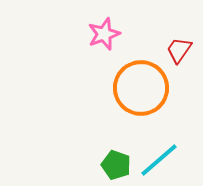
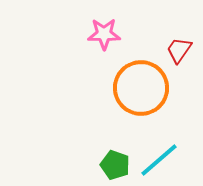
pink star: rotated 20 degrees clockwise
green pentagon: moved 1 px left
